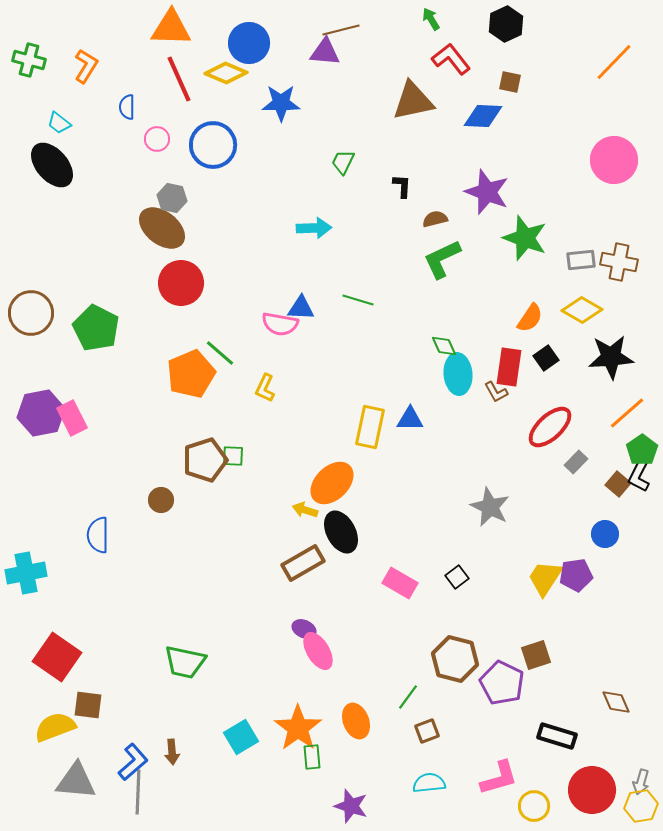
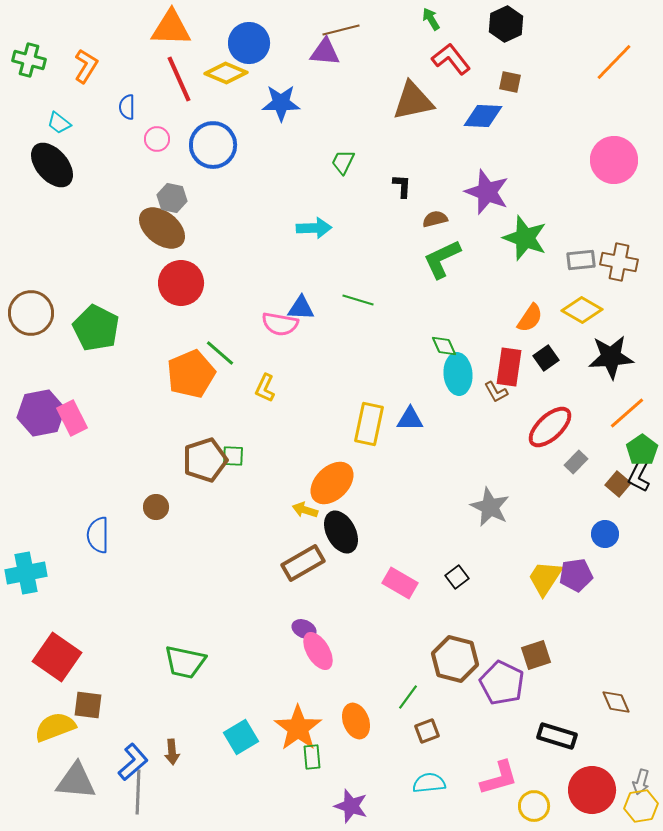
yellow rectangle at (370, 427): moved 1 px left, 3 px up
brown circle at (161, 500): moved 5 px left, 7 px down
